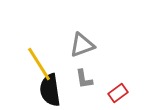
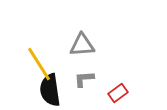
gray triangle: rotated 16 degrees clockwise
gray L-shape: rotated 95 degrees clockwise
